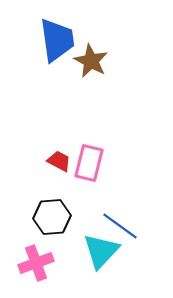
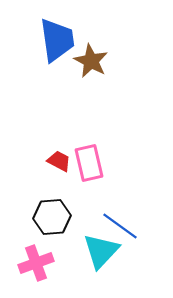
pink rectangle: rotated 27 degrees counterclockwise
